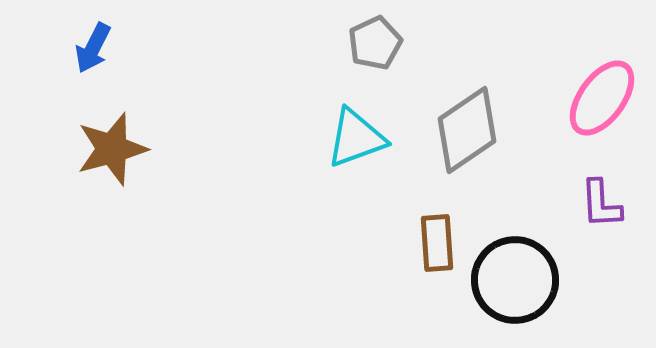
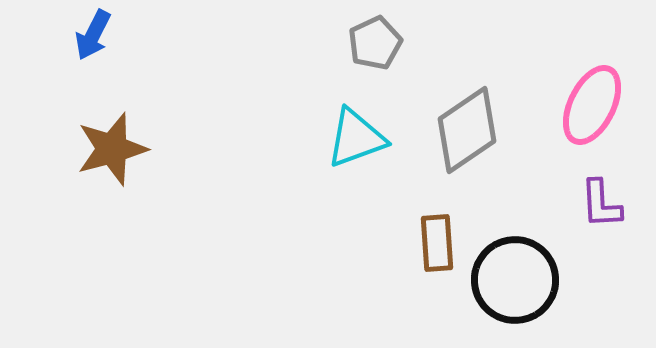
blue arrow: moved 13 px up
pink ellipse: moved 10 px left, 7 px down; rotated 10 degrees counterclockwise
